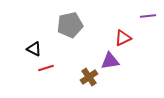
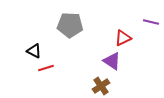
purple line: moved 3 px right, 6 px down; rotated 21 degrees clockwise
gray pentagon: rotated 15 degrees clockwise
black triangle: moved 2 px down
purple triangle: moved 2 px right; rotated 42 degrees clockwise
brown cross: moved 12 px right, 9 px down
